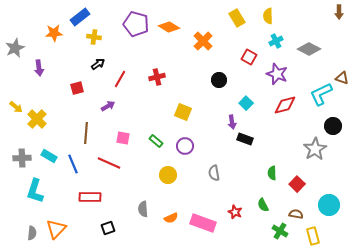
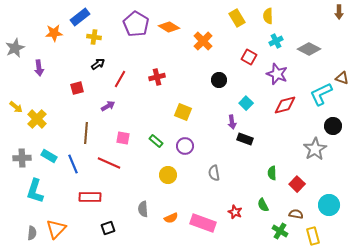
purple pentagon at (136, 24): rotated 15 degrees clockwise
